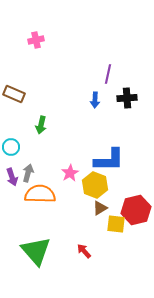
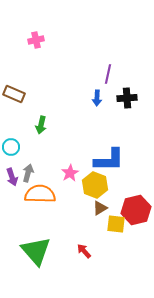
blue arrow: moved 2 px right, 2 px up
